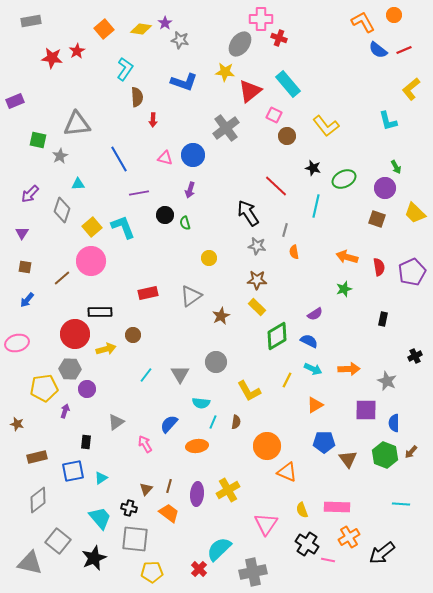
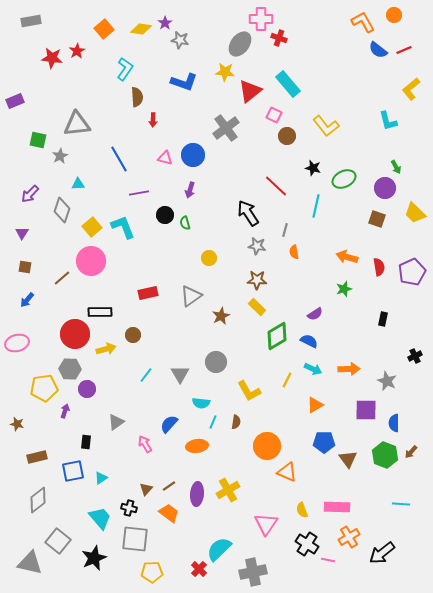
brown line at (169, 486): rotated 40 degrees clockwise
